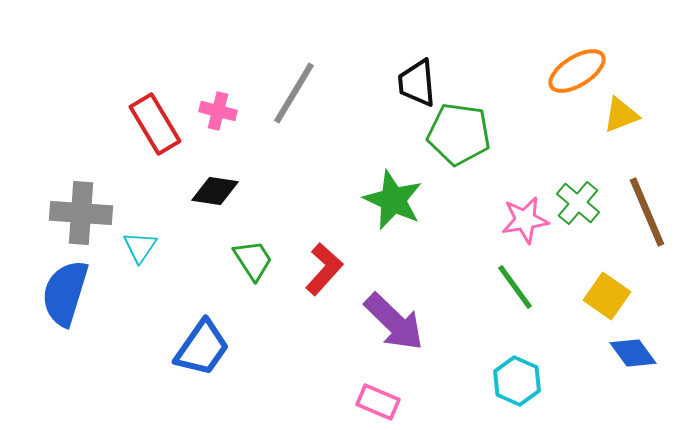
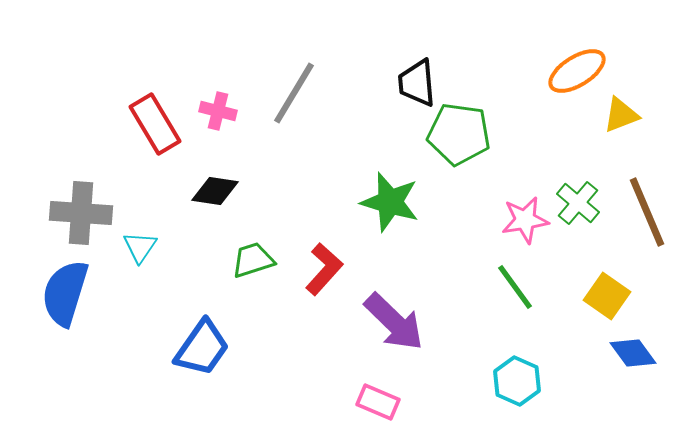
green star: moved 3 px left, 2 px down; rotated 8 degrees counterclockwise
green trapezoid: rotated 75 degrees counterclockwise
